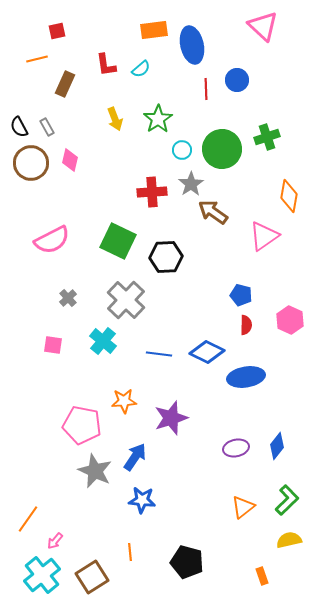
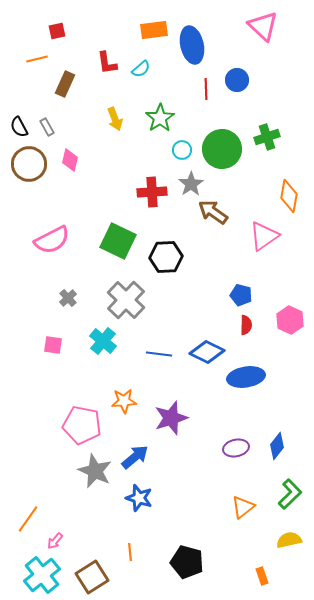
red L-shape at (106, 65): moved 1 px right, 2 px up
green star at (158, 119): moved 2 px right, 1 px up
brown circle at (31, 163): moved 2 px left, 1 px down
blue arrow at (135, 457): rotated 16 degrees clockwise
blue star at (142, 500): moved 3 px left, 2 px up; rotated 12 degrees clockwise
green L-shape at (287, 500): moved 3 px right, 6 px up
